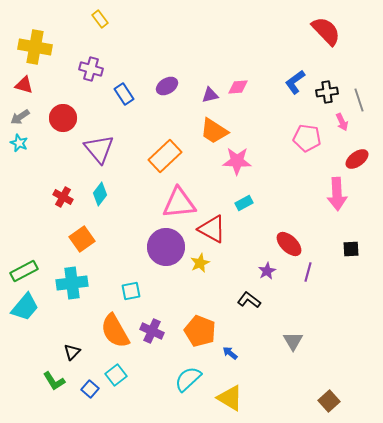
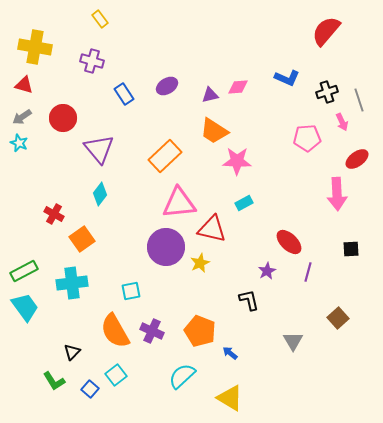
red semicircle at (326, 31): rotated 96 degrees counterclockwise
purple cross at (91, 69): moved 1 px right, 8 px up
blue L-shape at (295, 82): moved 8 px left, 4 px up; rotated 120 degrees counterclockwise
black cross at (327, 92): rotated 10 degrees counterclockwise
gray arrow at (20, 117): moved 2 px right
pink pentagon at (307, 138): rotated 12 degrees counterclockwise
red cross at (63, 197): moved 9 px left, 17 px down
red triangle at (212, 229): rotated 16 degrees counterclockwise
red ellipse at (289, 244): moved 2 px up
black L-shape at (249, 300): rotated 40 degrees clockwise
cyan trapezoid at (25, 307): rotated 76 degrees counterclockwise
cyan semicircle at (188, 379): moved 6 px left, 3 px up
brown square at (329, 401): moved 9 px right, 83 px up
